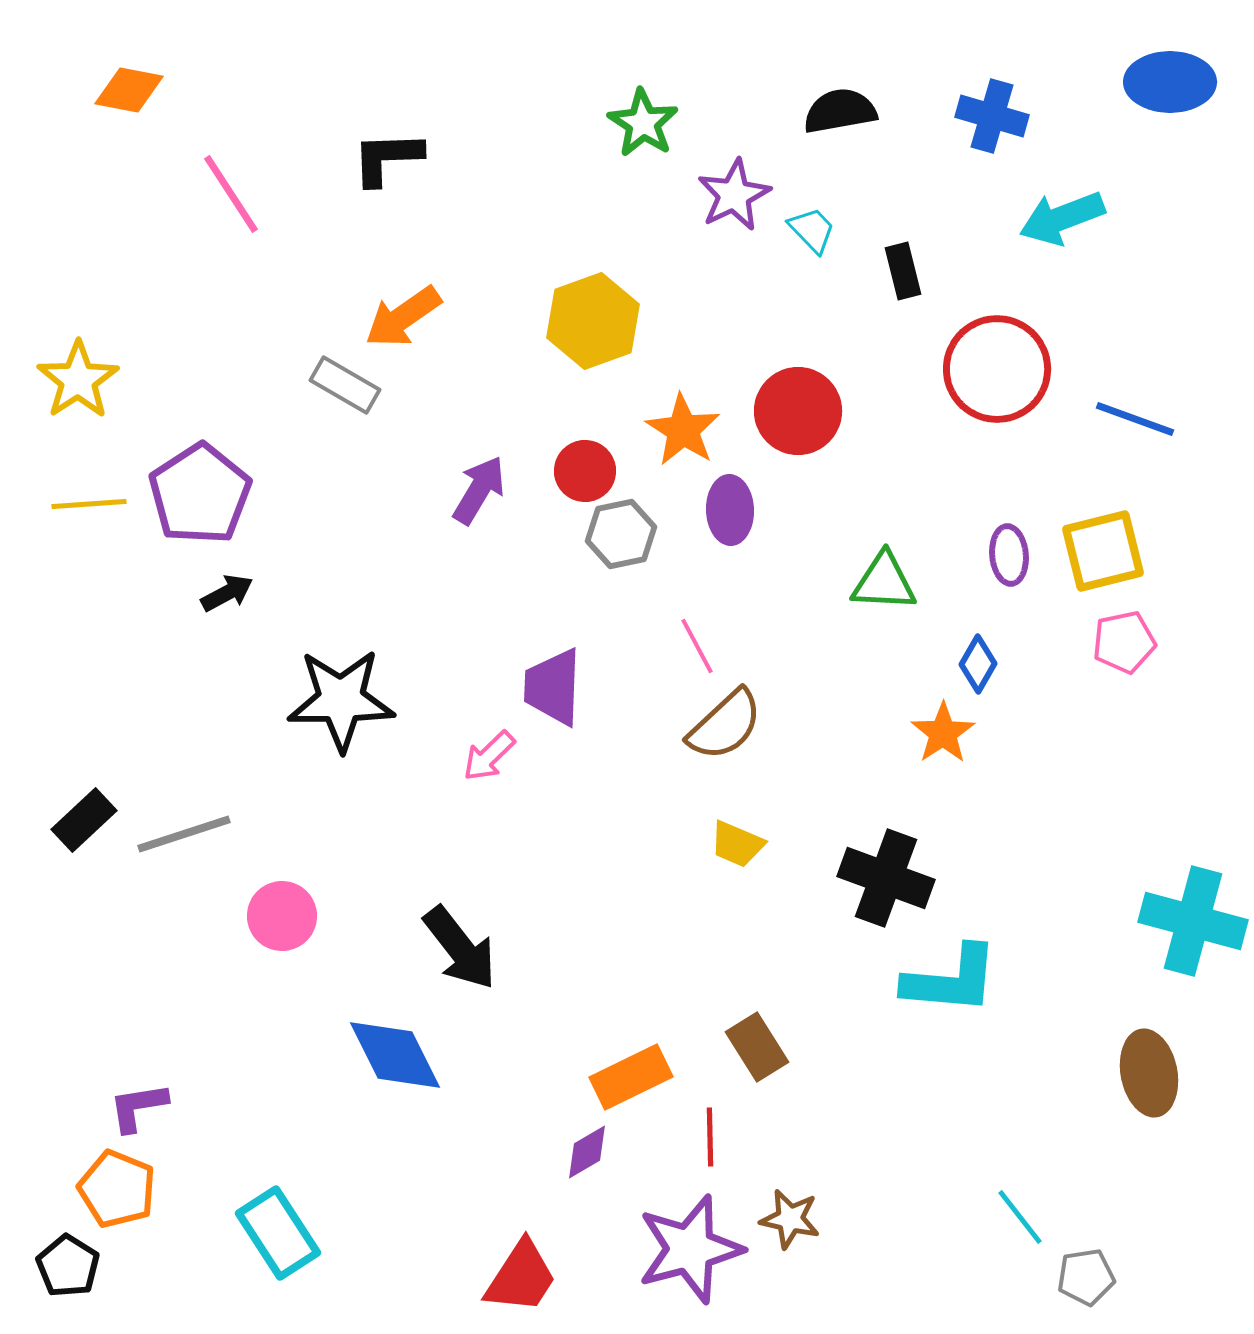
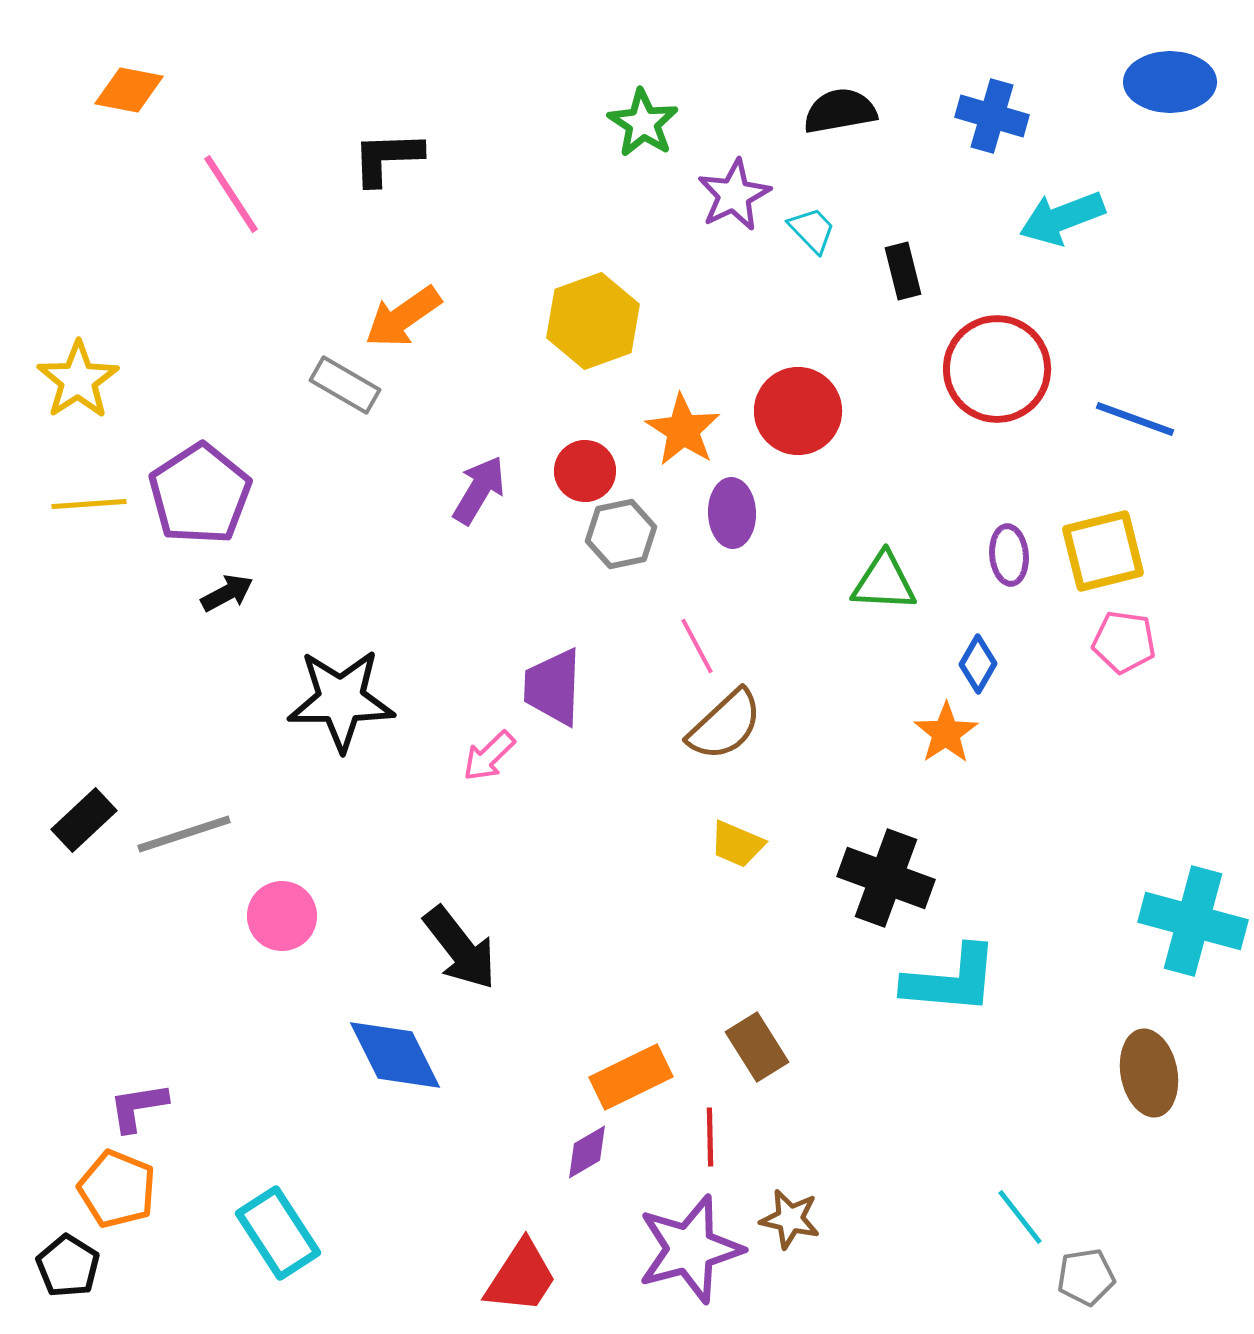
purple ellipse at (730, 510): moved 2 px right, 3 px down
pink pentagon at (1124, 642): rotated 20 degrees clockwise
orange star at (943, 733): moved 3 px right
